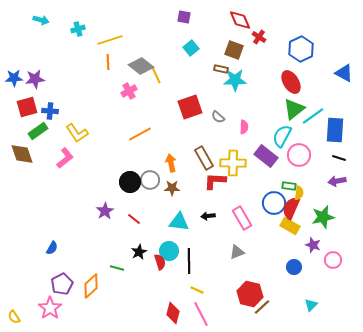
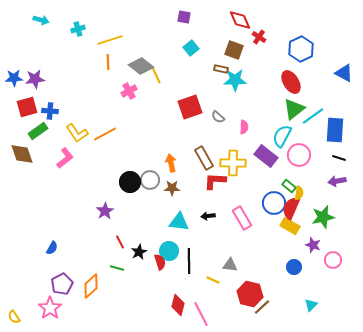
orange line at (140, 134): moved 35 px left
green rectangle at (289, 186): rotated 32 degrees clockwise
red line at (134, 219): moved 14 px left, 23 px down; rotated 24 degrees clockwise
gray triangle at (237, 252): moved 7 px left, 13 px down; rotated 28 degrees clockwise
yellow line at (197, 290): moved 16 px right, 10 px up
red diamond at (173, 313): moved 5 px right, 8 px up
